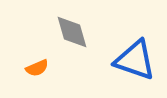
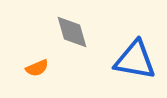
blue triangle: rotated 9 degrees counterclockwise
